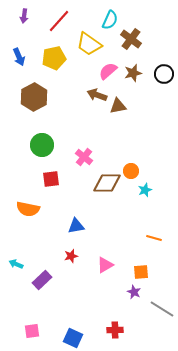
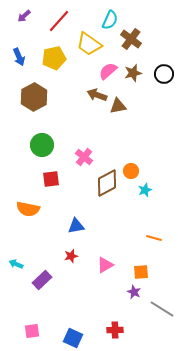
purple arrow: rotated 40 degrees clockwise
brown diamond: rotated 28 degrees counterclockwise
